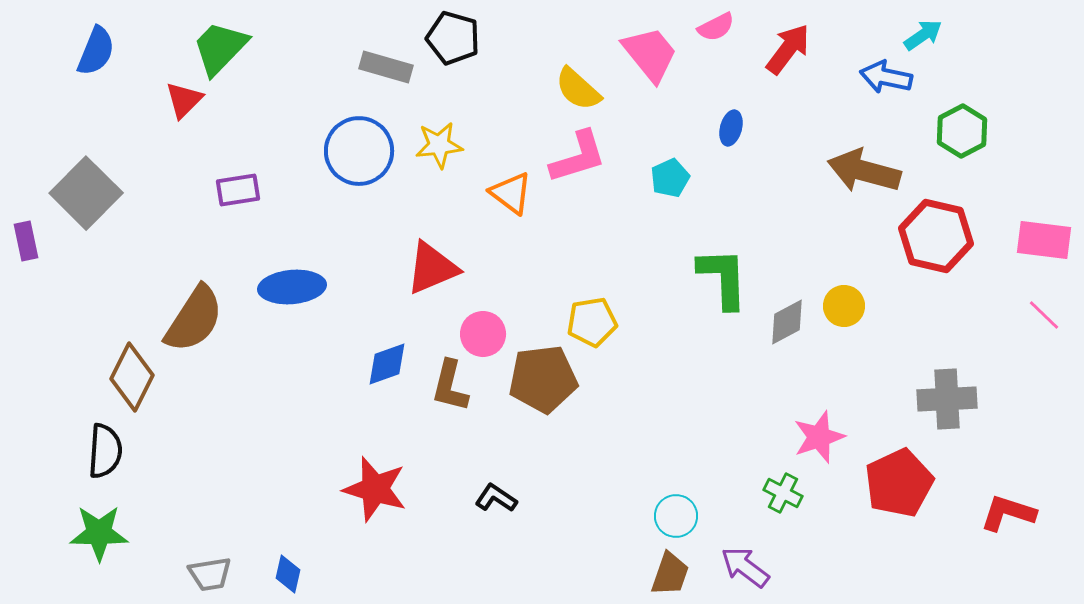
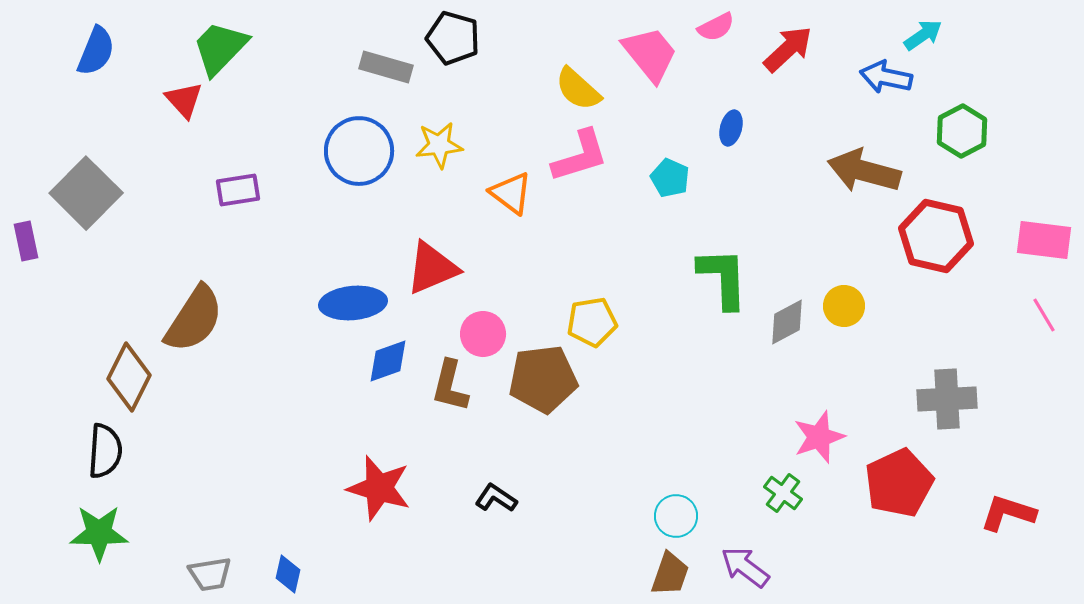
red arrow at (788, 49): rotated 10 degrees clockwise
red triangle at (184, 100): rotated 27 degrees counterclockwise
pink L-shape at (578, 157): moved 2 px right, 1 px up
cyan pentagon at (670, 178): rotated 24 degrees counterclockwise
blue ellipse at (292, 287): moved 61 px right, 16 px down
pink line at (1044, 315): rotated 15 degrees clockwise
blue diamond at (387, 364): moved 1 px right, 3 px up
brown diamond at (132, 377): moved 3 px left
red star at (375, 489): moved 4 px right, 1 px up
green cross at (783, 493): rotated 9 degrees clockwise
